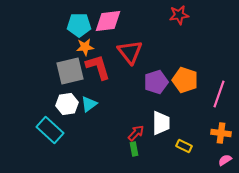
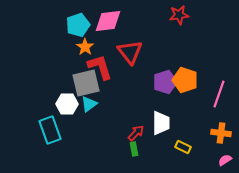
cyan pentagon: moved 1 px left; rotated 20 degrees counterclockwise
orange star: rotated 30 degrees counterclockwise
red L-shape: moved 2 px right
gray square: moved 16 px right, 12 px down
purple pentagon: moved 9 px right
white hexagon: rotated 10 degrees clockwise
cyan rectangle: rotated 28 degrees clockwise
yellow rectangle: moved 1 px left, 1 px down
